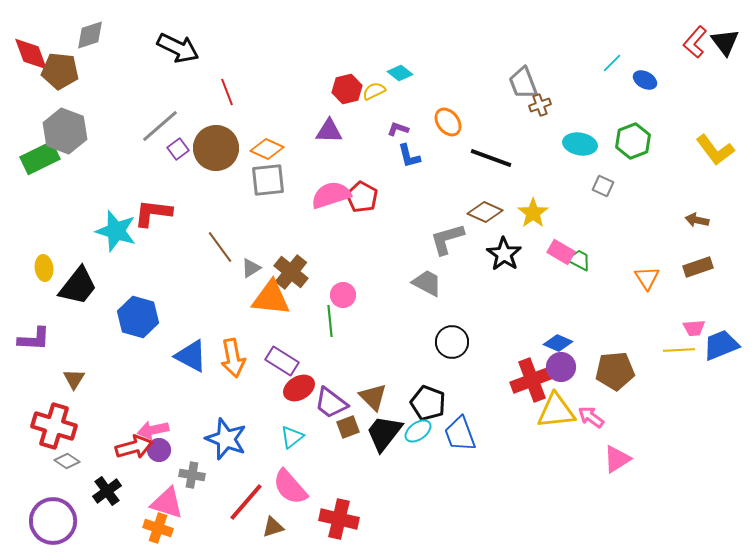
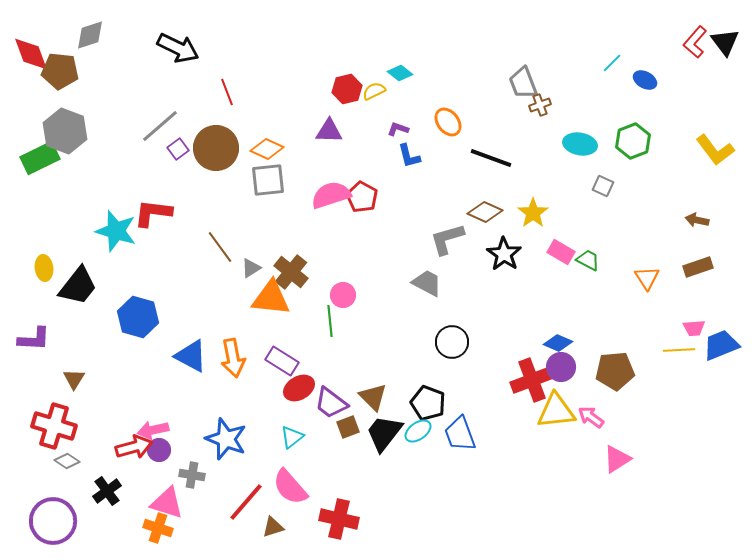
green trapezoid at (579, 260): moved 9 px right
